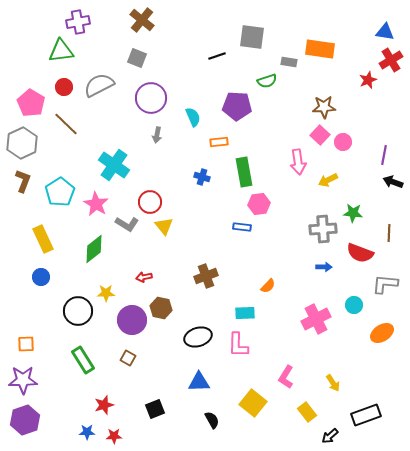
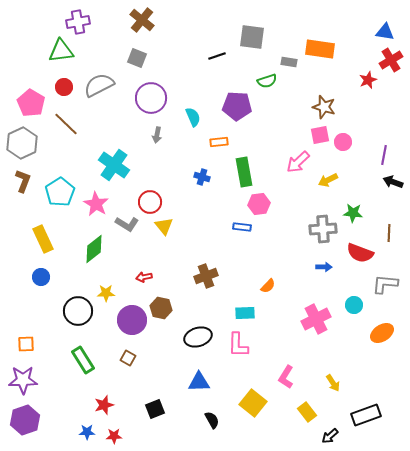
brown star at (324, 107): rotated 20 degrees clockwise
pink square at (320, 135): rotated 36 degrees clockwise
pink arrow at (298, 162): rotated 55 degrees clockwise
